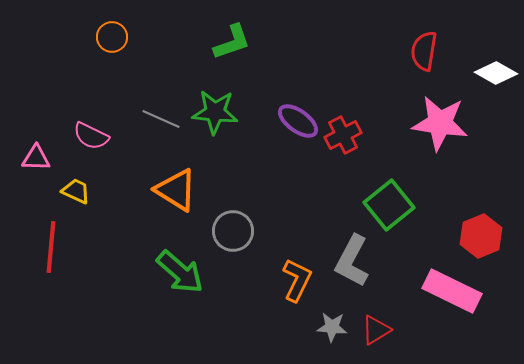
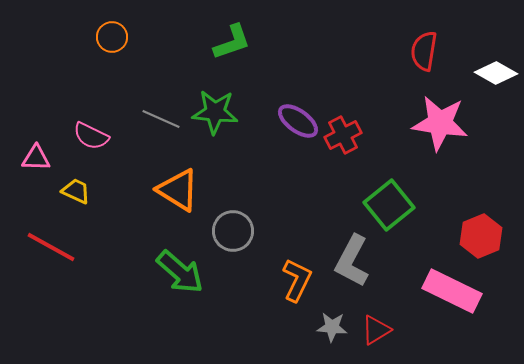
orange triangle: moved 2 px right
red line: rotated 66 degrees counterclockwise
